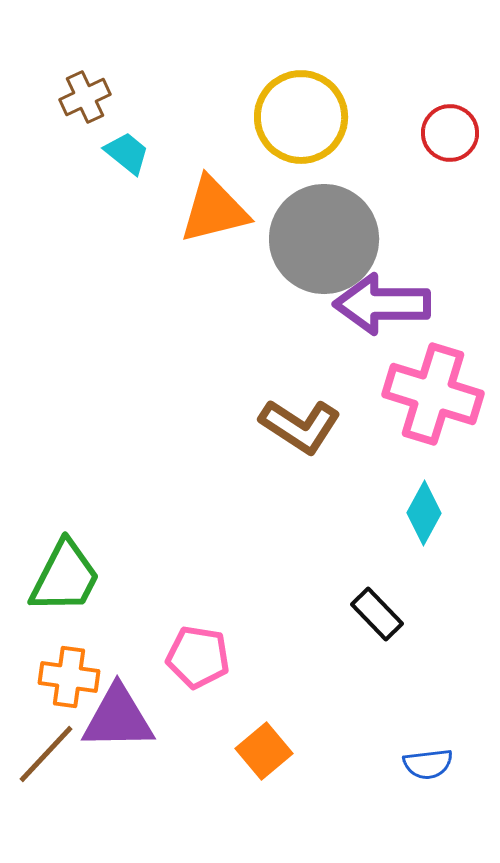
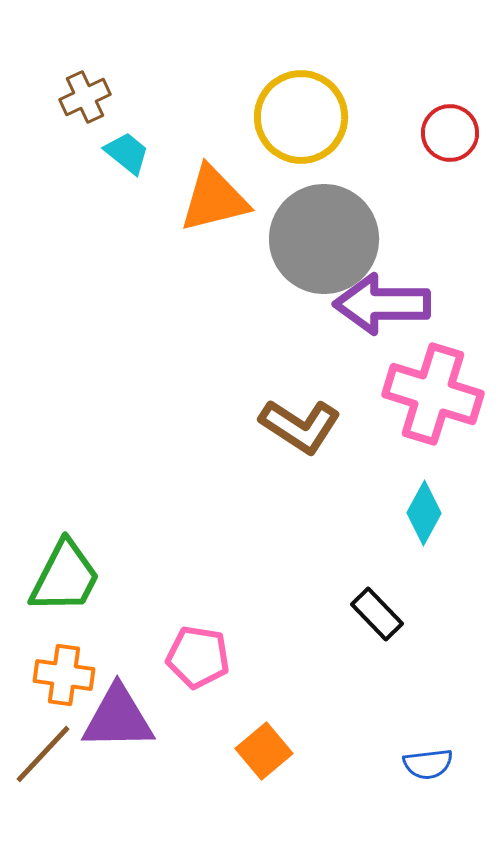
orange triangle: moved 11 px up
orange cross: moved 5 px left, 2 px up
brown line: moved 3 px left
